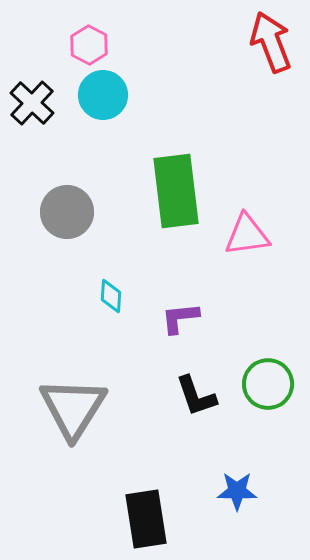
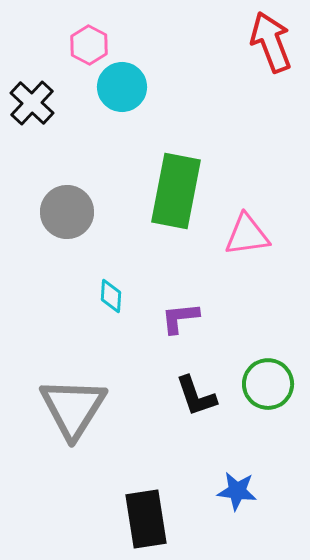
cyan circle: moved 19 px right, 8 px up
green rectangle: rotated 18 degrees clockwise
blue star: rotated 6 degrees clockwise
